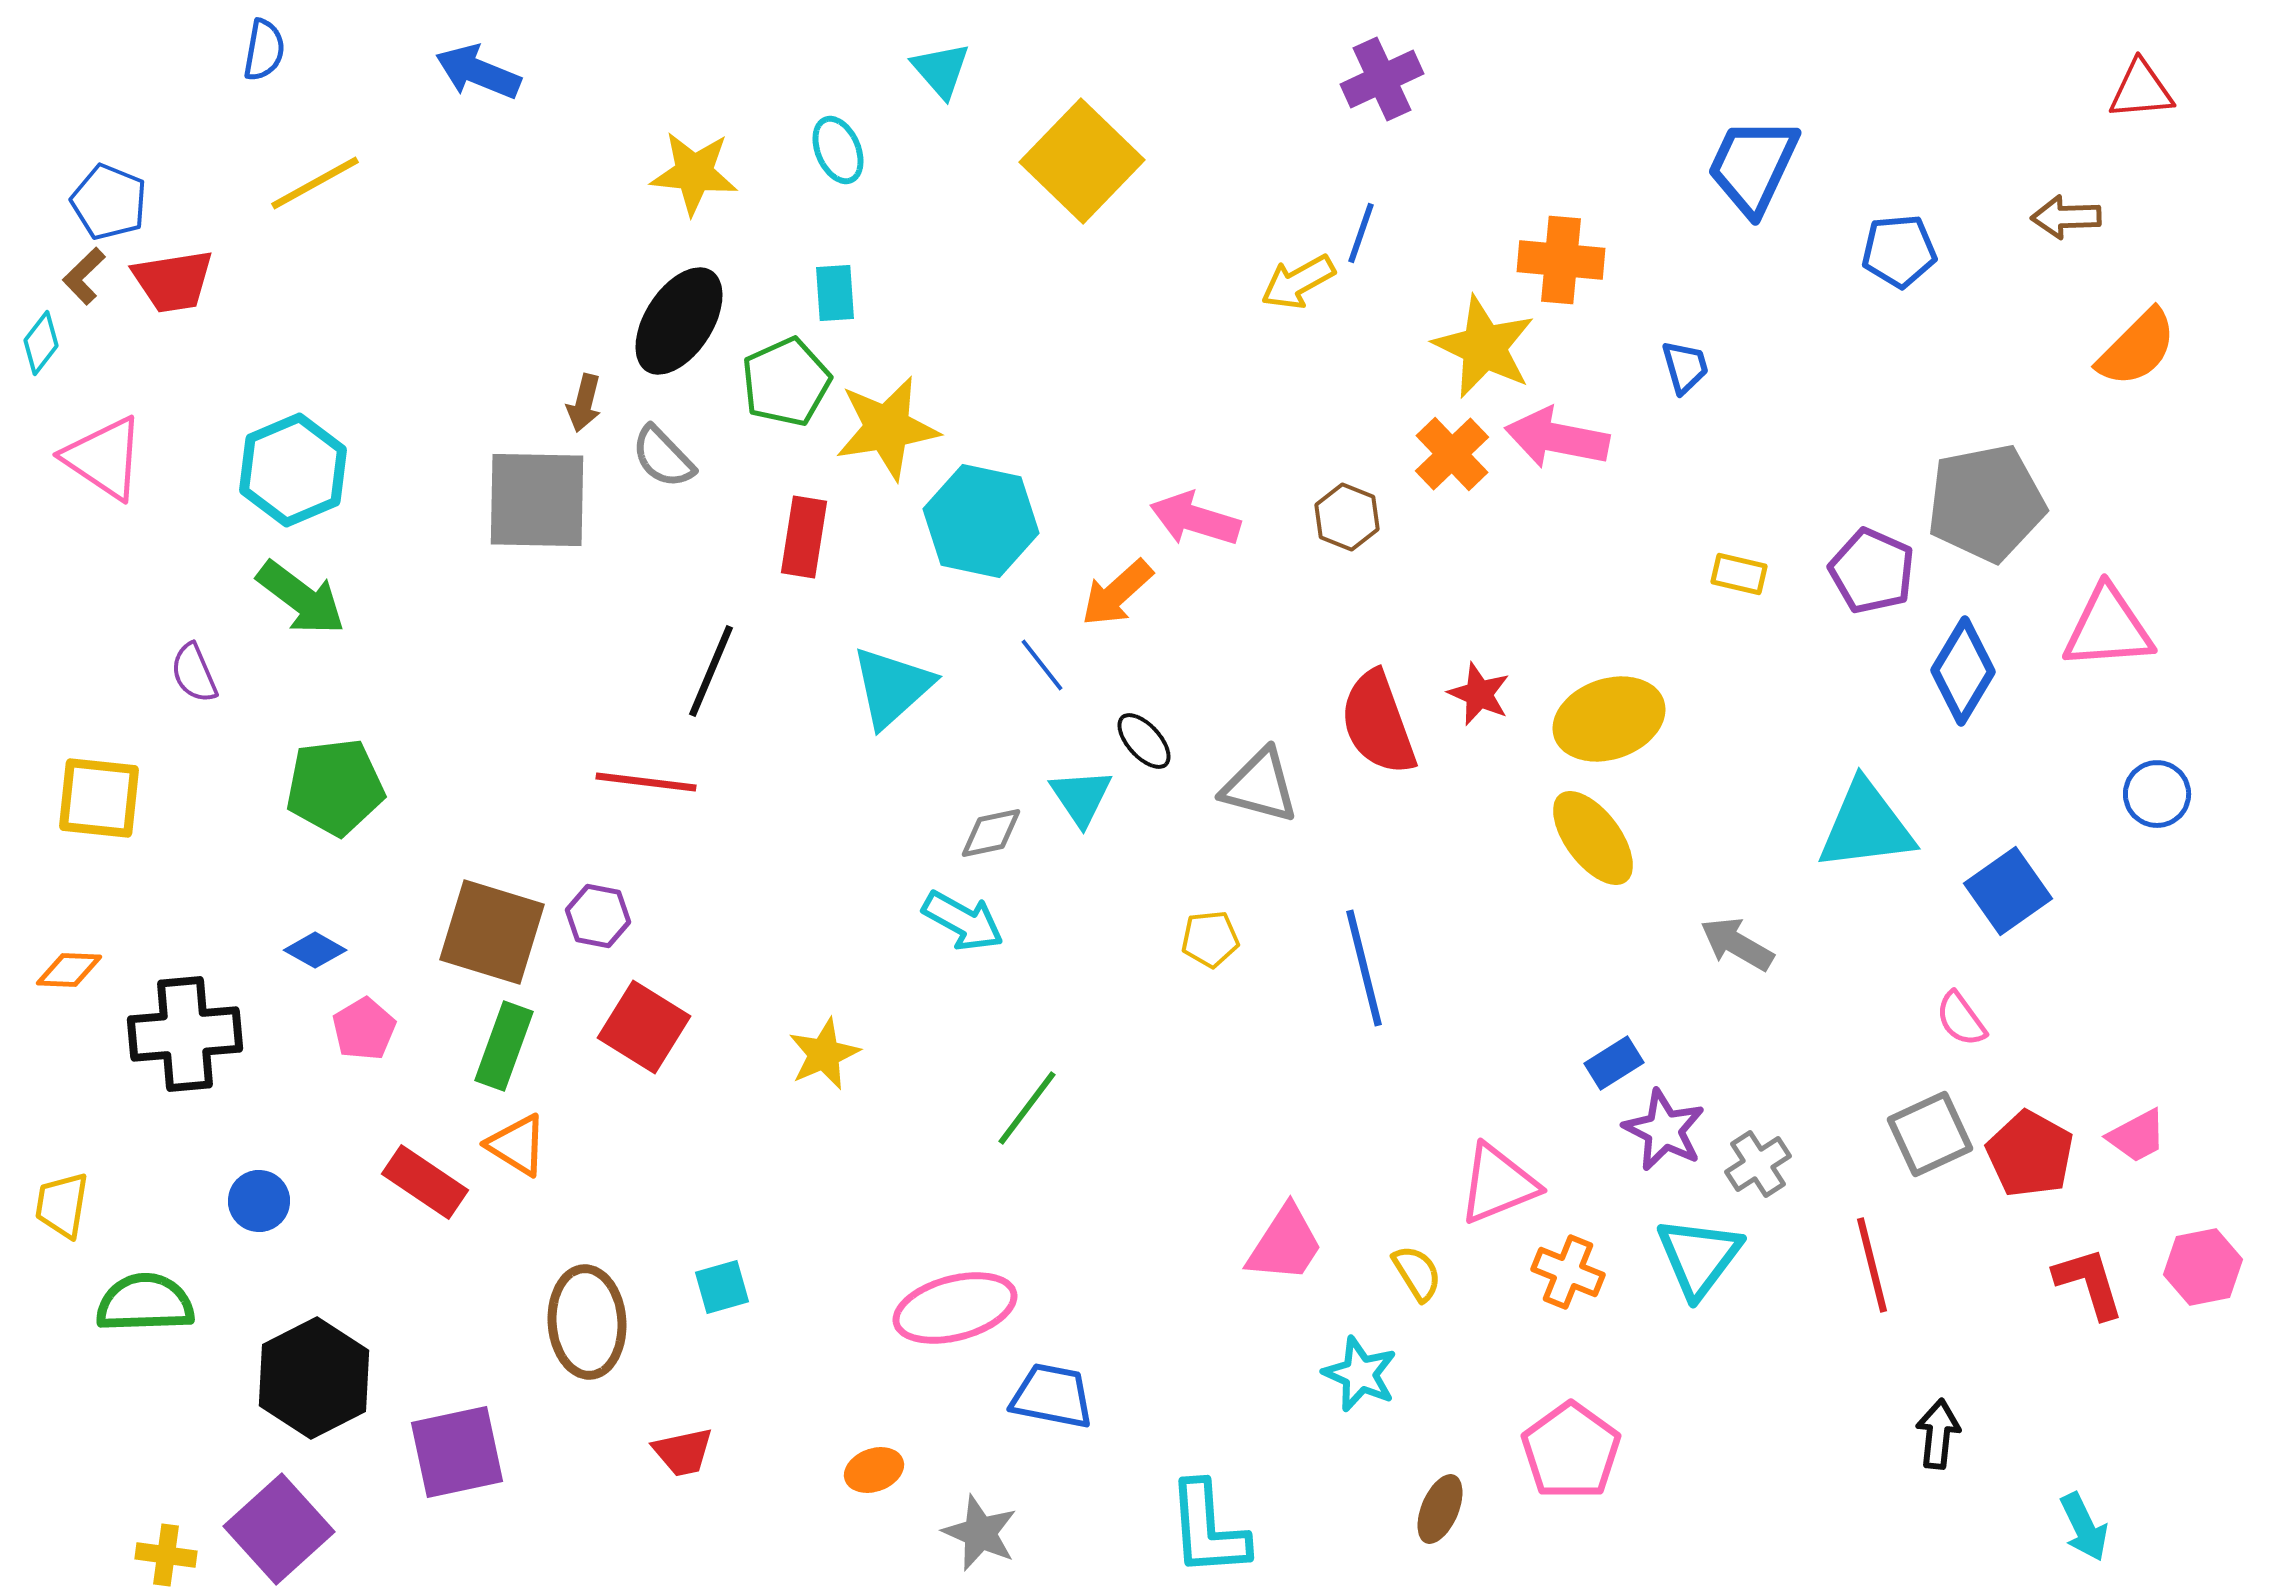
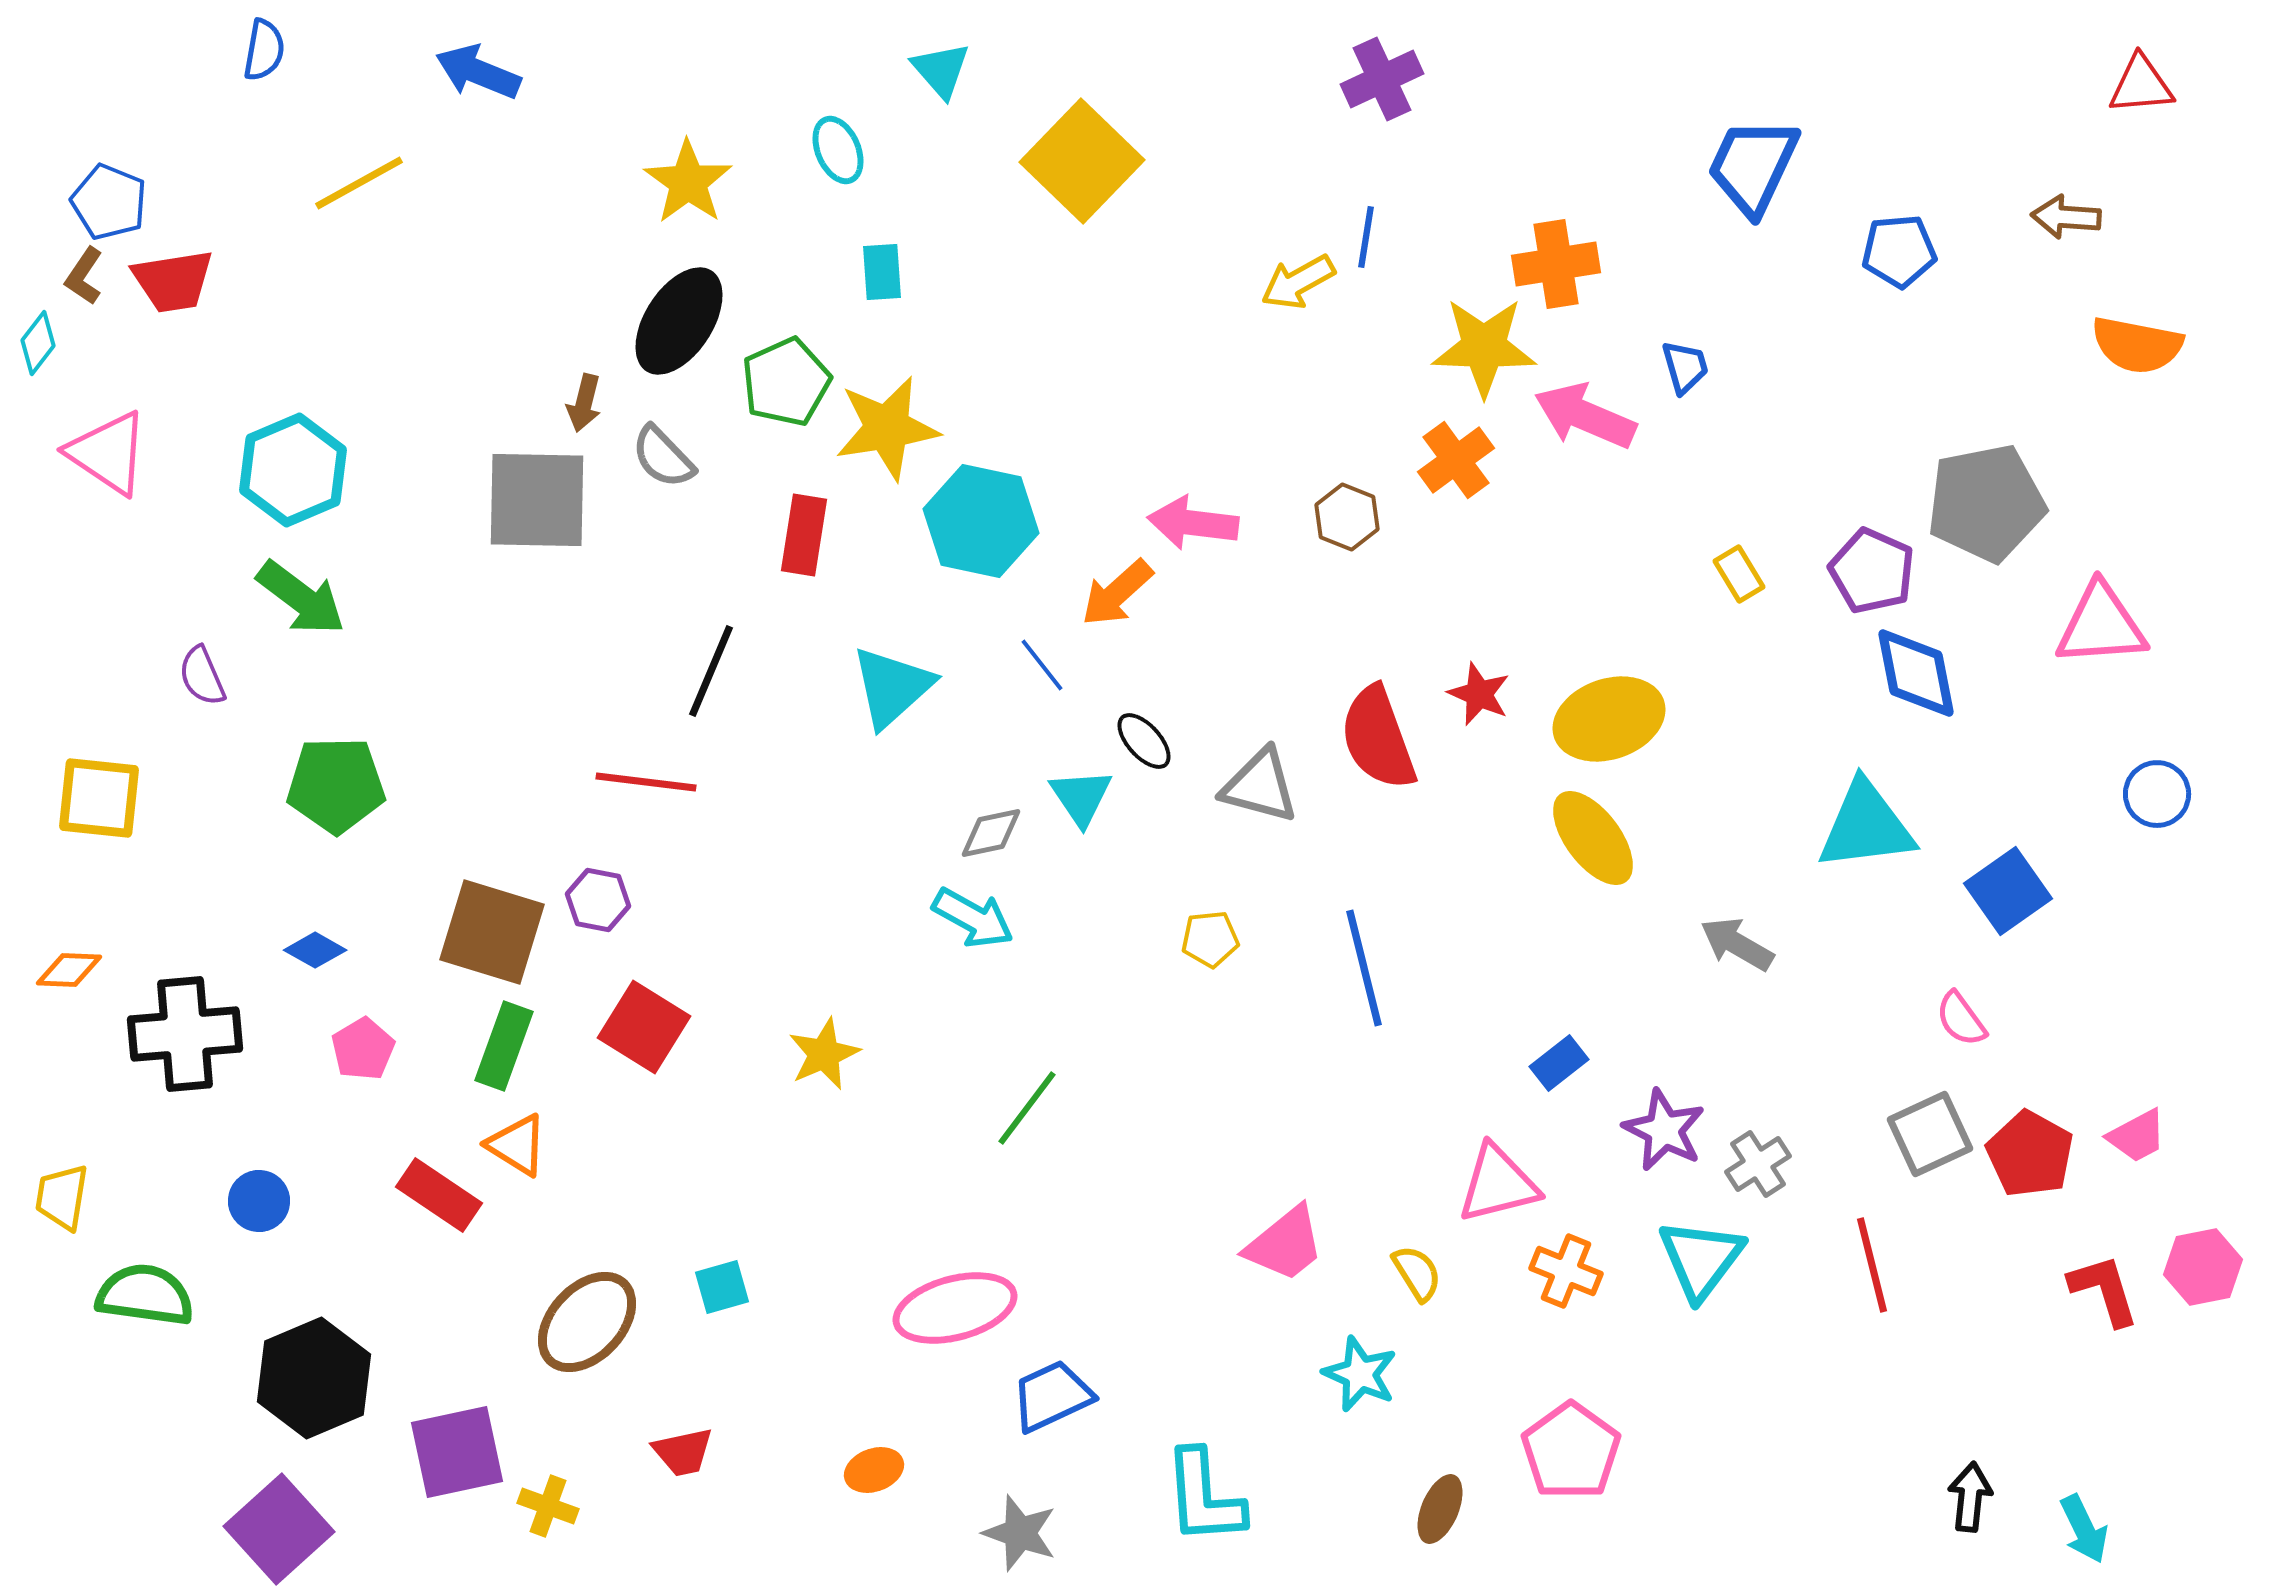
red triangle at (2141, 90): moved 5 px up
yellow star at (694, 173): moved 6 px left, 9 px down; rotated 30 degrees clockwise
yellow line at (315, 183): moved 44 px right
brown arrow at (2066, 217): rotated 6 degrees clockwise
blue line at (1361, 233): moved 5 px right, 4 px down; rotated 10 degrees counterclockwise
orange cross at (1561, 260): moved 5 px left, 4 px down; rotated 14 degrees counterclockwise
brown L-shape at (84, 276): rotated 12 degrees counterclockwise
cyan rectangle at (835, 293): moved 47 px right, 21 px up
cyan diamond at (41, 343): moved 3 px left
yellow star at (1484, 347): rotated 24 degrees counterclockwise
orange semicircle at (2137, 348): moved 3 px up; rotated 56 degrees clockwise
pink arrow at (1557, 438): moved 28 px right, 22 px up; rotated 12 degrees clockwise
orange cross at (1452, 454): moved 4 px right, 6 px down; rotated 8 degrees clockwise
pink triangle at (104, 458): moved 4 px right, 5 px up
pink arrow at (1195, 519): moved 2 px left, 4 px down; rotated 10 degrees counterclockwise
red rectangle at (804, 537): moved 2 px up
yellow rectangle at (1739, 574): rotated 46 degrees clockwise
pink triangle at (2108, 628): moved 7 px left, 3 px up
blue diamond at (1963, 671): moved 47 px left, 2 px down; rotated 42 degrees counterclockwise
purple semicircle at (194, 673): moved 8 px right, 3 px down
red semicircle at (1378, 723): moved 15 px down
green pentagon at (335, 787): moved 1 px right, 2 px up; rotated 6 degrees clockwise
purple hexagon at (598, 916): moved 16 px up
cyan arrow at (963, 921): moved 10 px right, 3 px up
pink pentagon at (364, 1029): moved 1 px left, 20 px down
blue rectangle at (1614, 1063): moved 55 px left; rotated 6 degrees counterclockwise
red rectangle at (425, 1182): moved 14 px right, 13 px down
pink triangle at (1498, 1184): rotated 8 degrees clockwise
yellow trapezoid at (62, 1205): moved 8 px up
pink trapezoid at (1285, 1244): rotated 18 degrees clockwise
cyan triangle at (1699, 1257): moved 2 px right, 2 px down
orange cross at (1568, 1272): moved 2 px left, 1 px up
red L-shape at (2089, 1283): moved 15 px right, 7 px down
green semicircle at (145, 1303): moved 8 px up; rotated 10 degrees clockwise
brown ellipse at (587, 1322): rotated 47 degrees clockwise
black hexagon at (314, 1378): rotated 4 degrees clockwise
blue trapezoid at (1052, 1396): rotated 36 degrees counterclockwise
black arrow at (1938, 1434): moved 32 px right, 63 px down
cyan arrow at (2084, 1527): moved 2 px down
cyan L-shape at (1208, 1529): moved 4 px left, 32 px up
gray star at (980, 1533): moved 40 px right; rotated 4 degrees counterclockwise
yellow cross at (166, 1555): moved 382 px right, 49 px up; rotated 12 degrees clockwise
